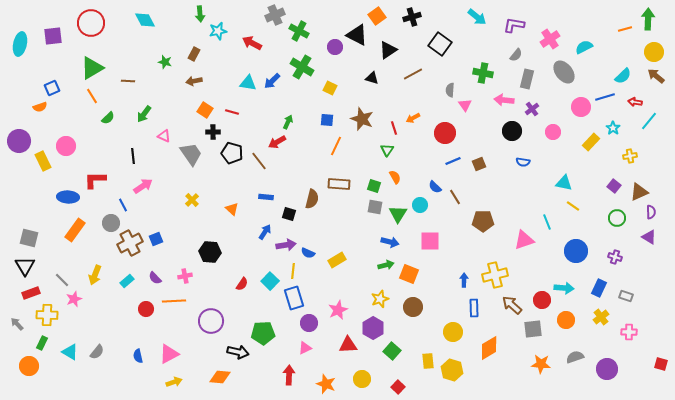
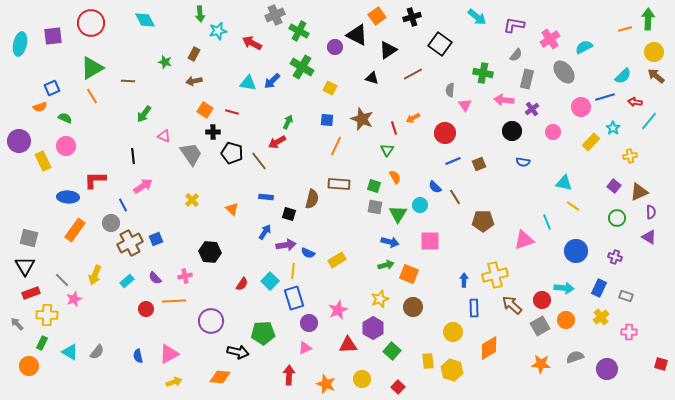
green semicircle at (108, 118): moved 43 px left; rotated 112 degrees counterclockwise
gray square at (533, 329): moved 7 px right, 3 px up; rotated 24 degrees counterclockwise
